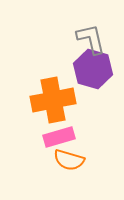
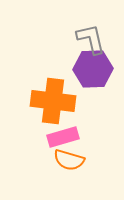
purple hexagon: rotated 18 degrees counterclockwise
orange cross: moved 1 px down; rotated 18 degrees clockwise
pink rectangle: moved 4 px right
